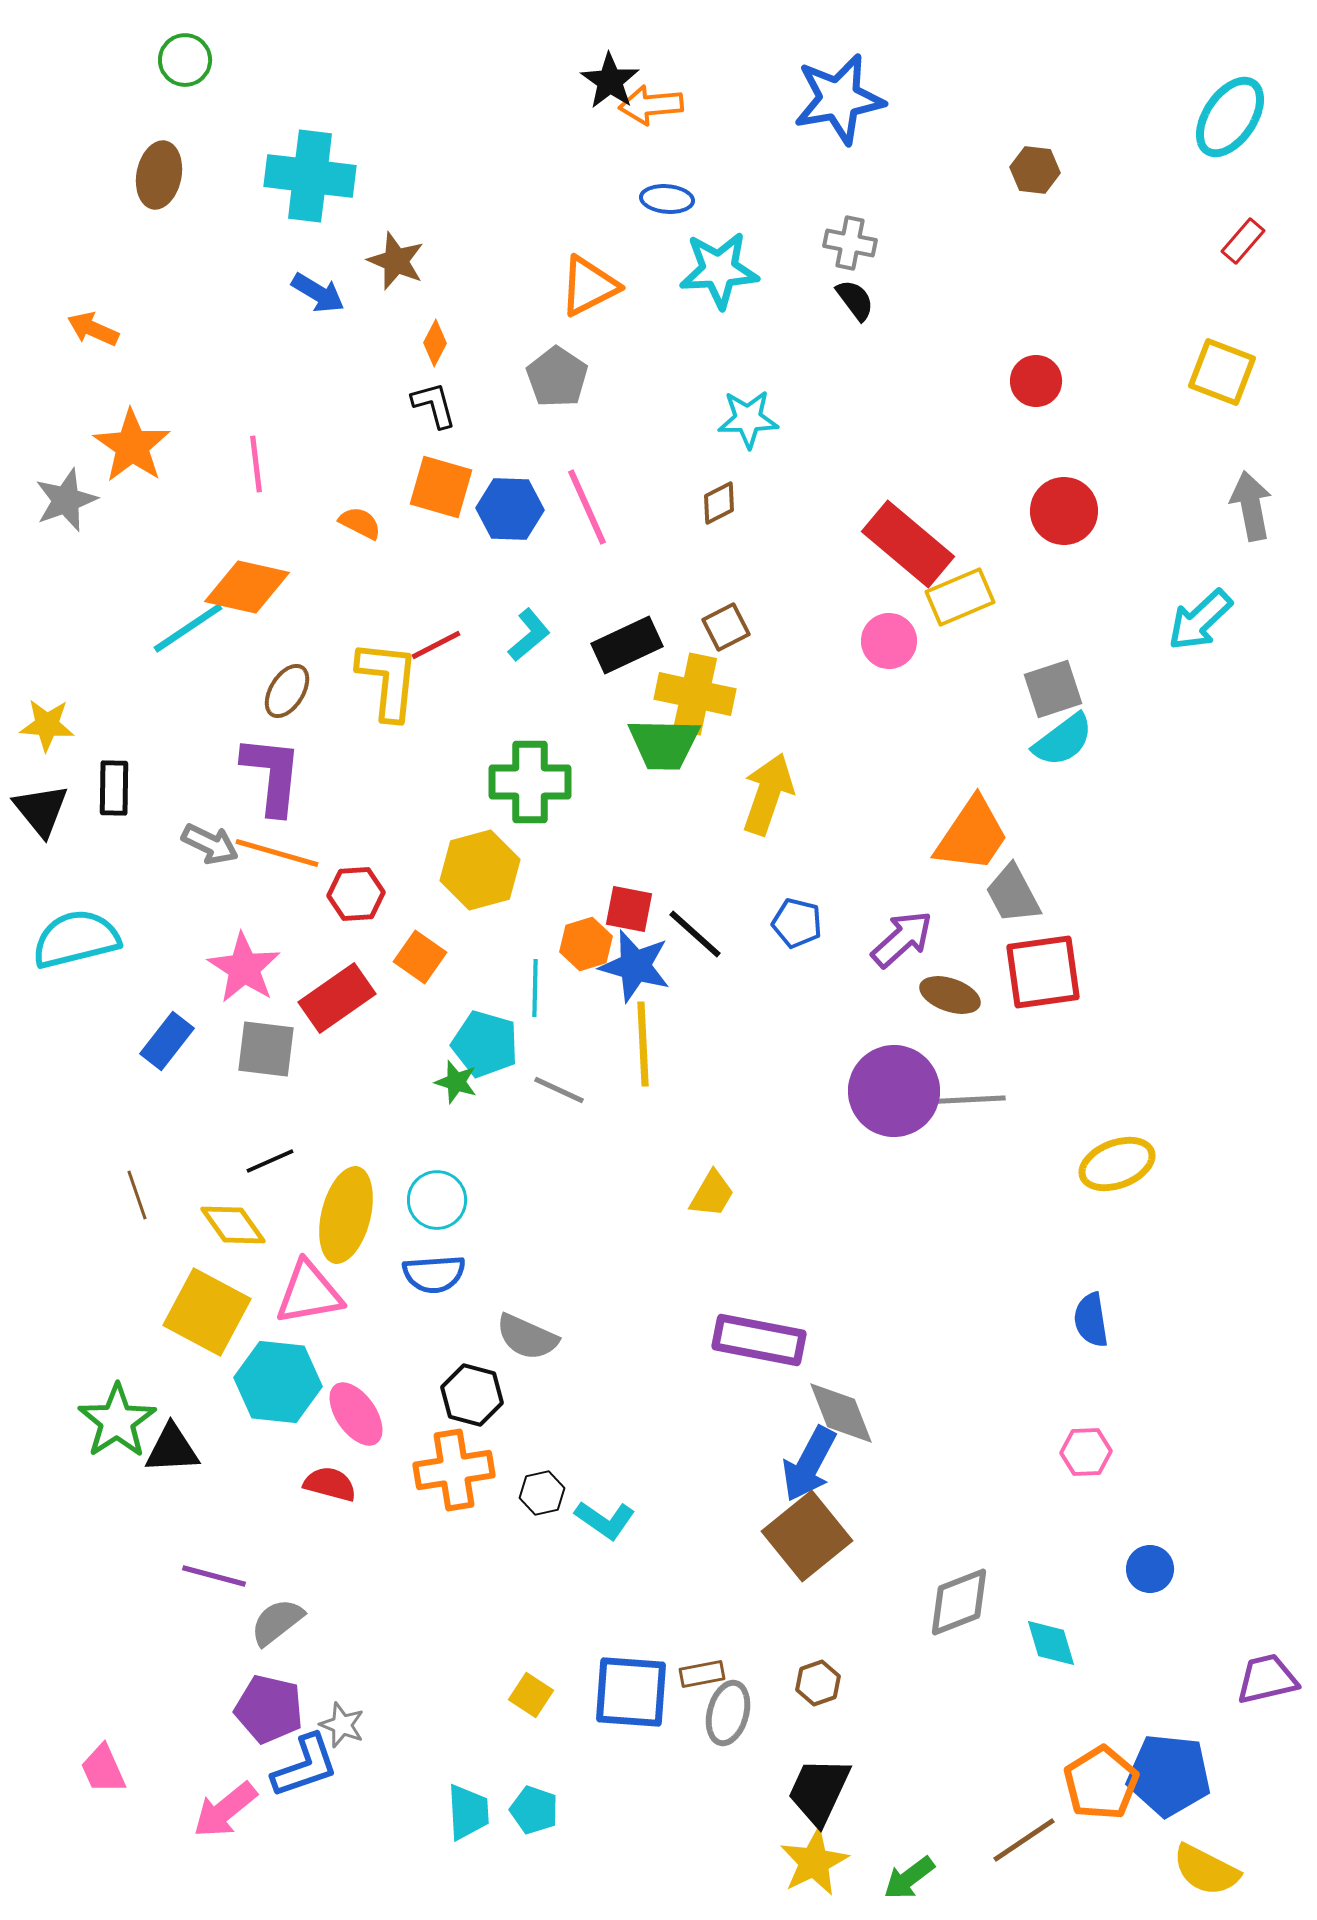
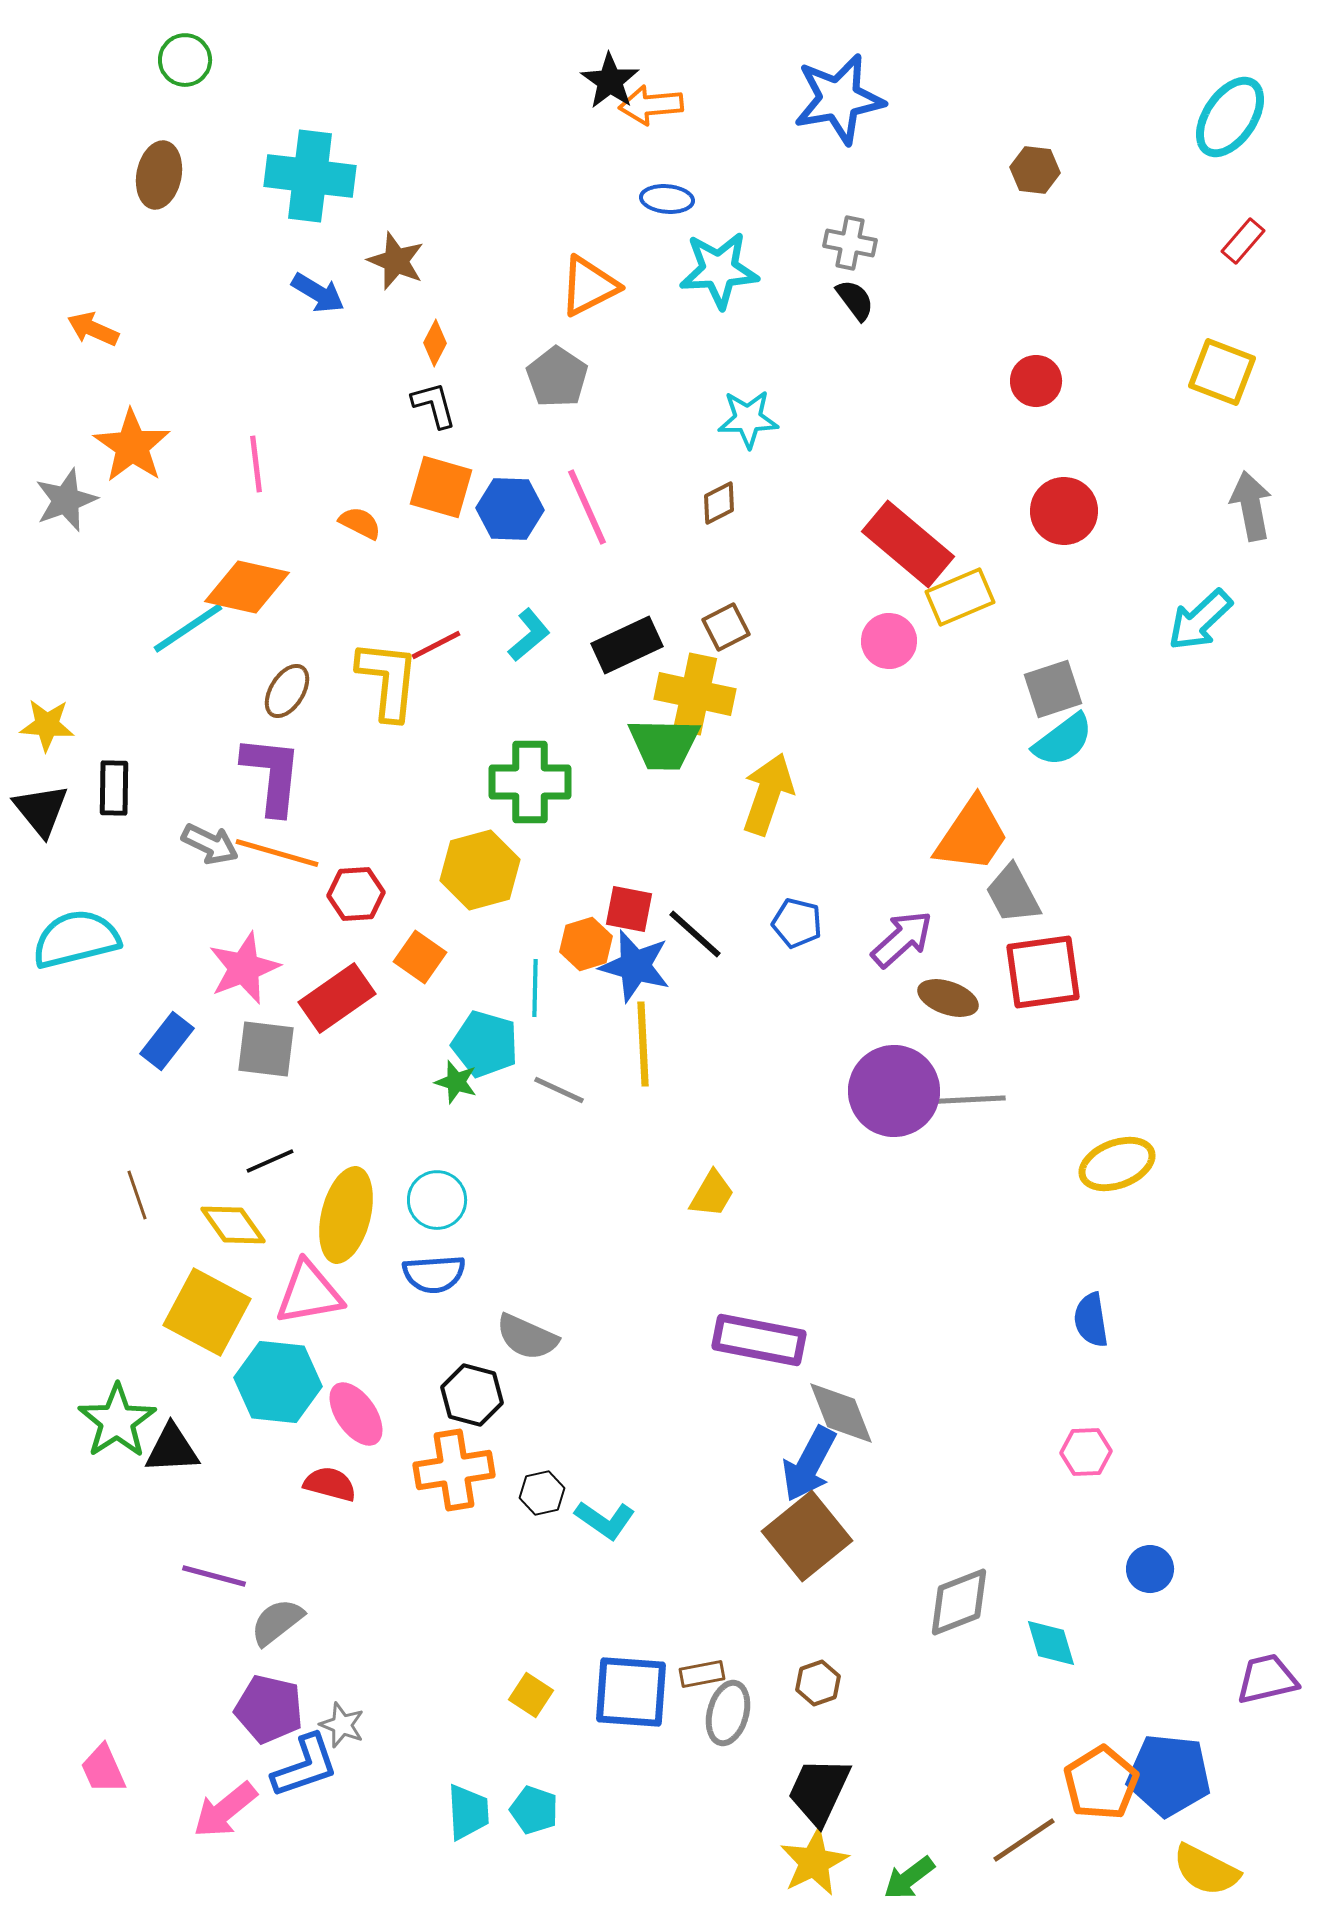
pink star at (244, 968): rotated 18 degrees clockwise
brown ellipse at (950, 995): moved 2 px left, 3 px down
